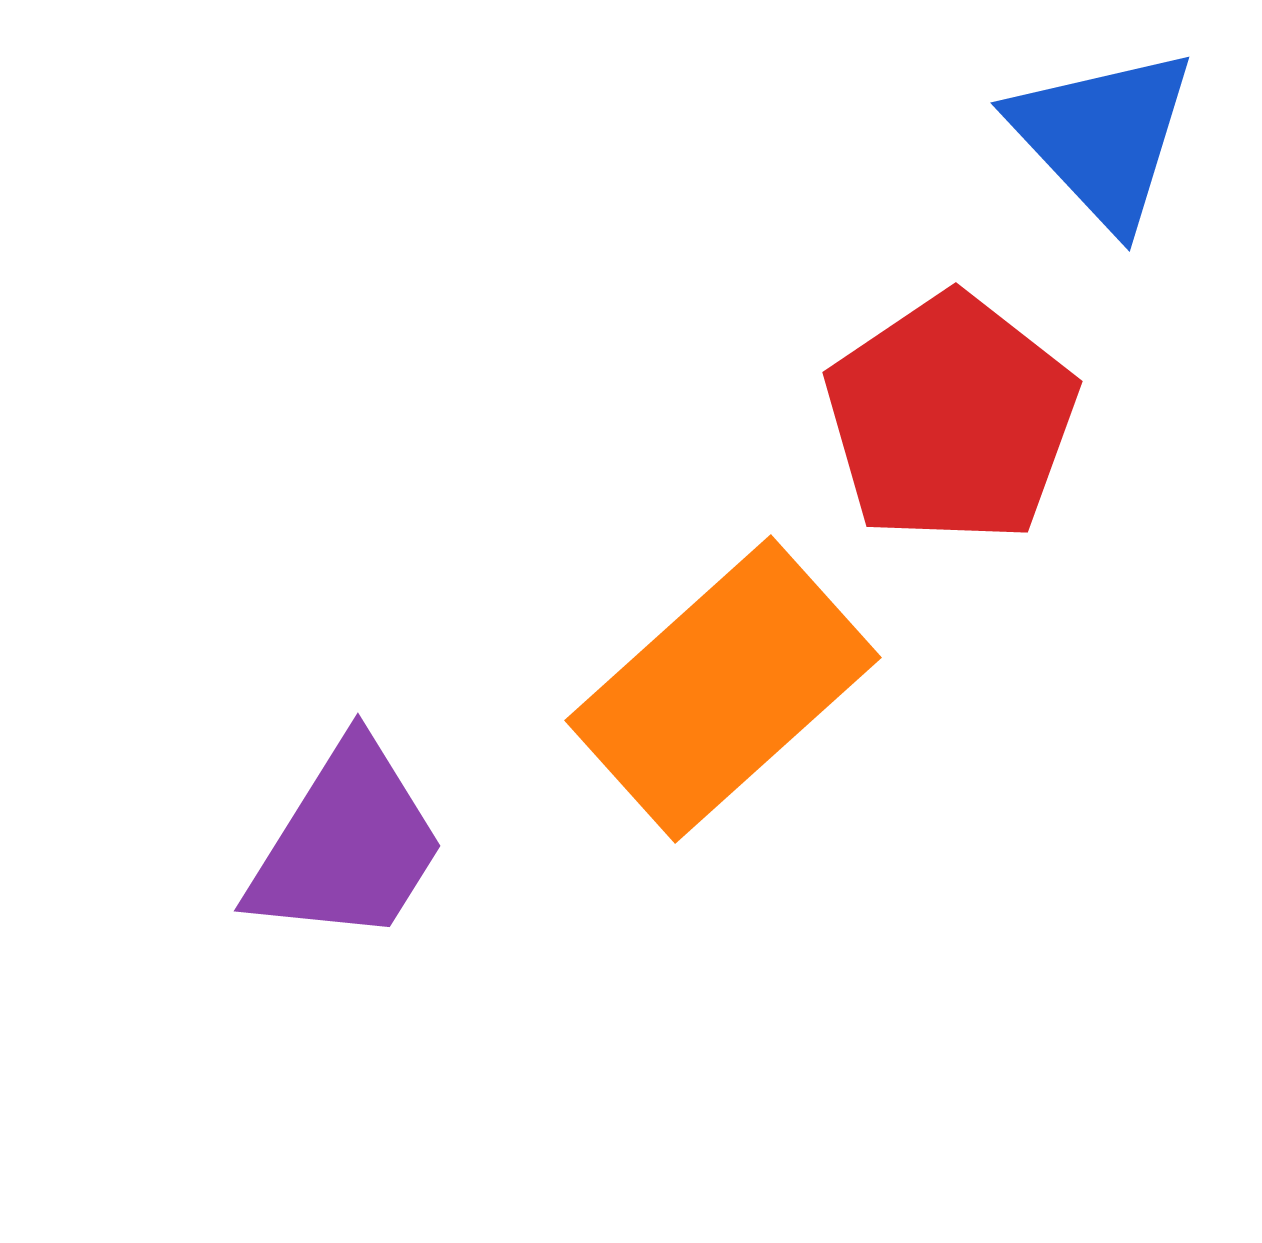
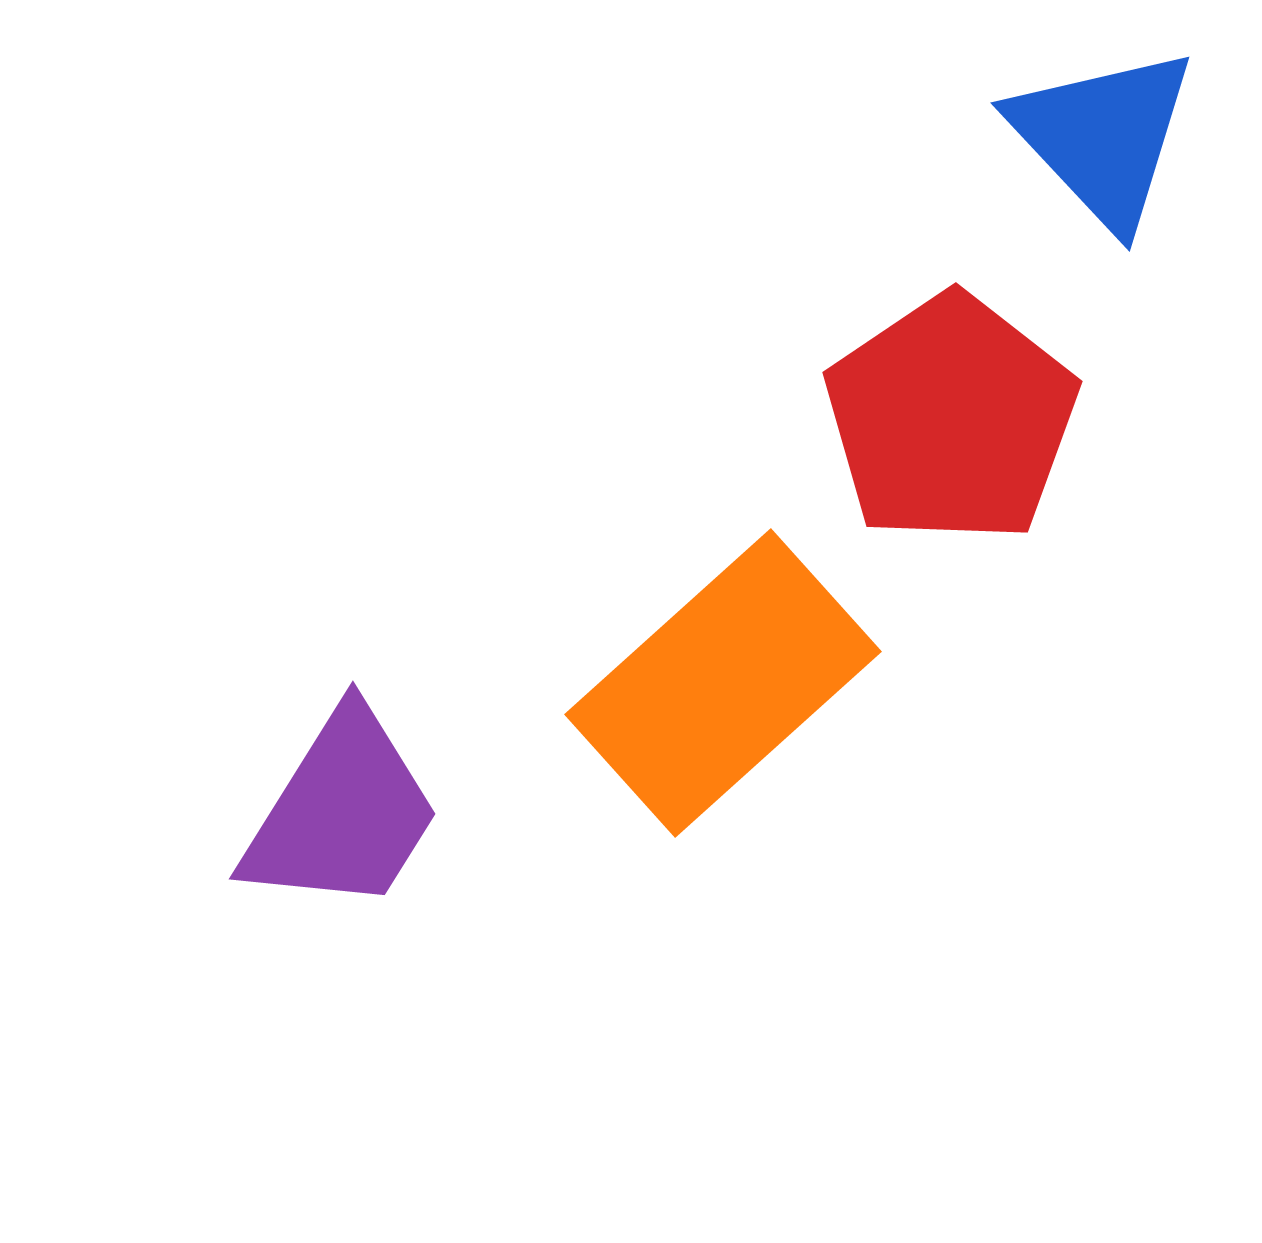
orange rectangle: moved 6 px up
purple trapezoid: moved 5 px left, 32 px up
